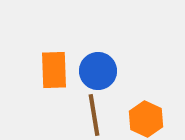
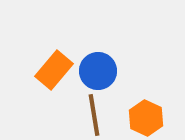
orange rectangle: rotated 42 degrees clockwise
orange hexagon: moved 1 px up
